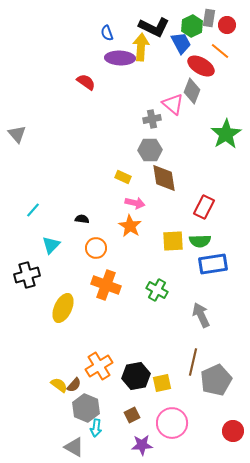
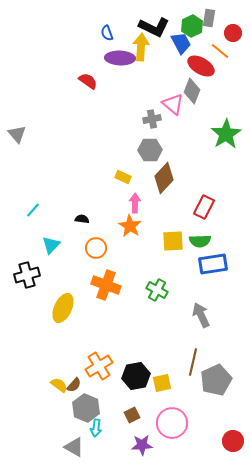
red circle at (227, 25): moved 6 px right, 8 px down
red semicircle at (86, 82): moved 2 px right, 1 px up
brown diamond at (164, 178): rotated 52 degrees clockwise
pink arrow at (135, 203): rotated 102 degrees counterclockwise
red circle at (233, 431): moved 10 px down
